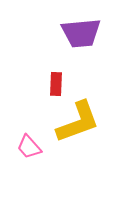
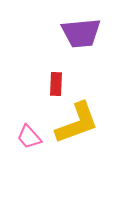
yellow L-shape: moved 1 px left, 1 px down
pink trapezoid: moved 10 px up
